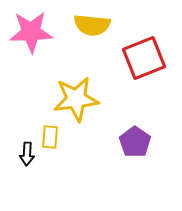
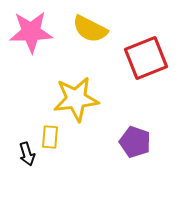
yellow semicircle: moved 2 px left, 4 px down; rotated 21 degrees clockwise
red square: moved 2 px right
purple pentagon: rotated 16 degrees counterclockwise
black arrow: rotated 20 degrees counterclockwise
